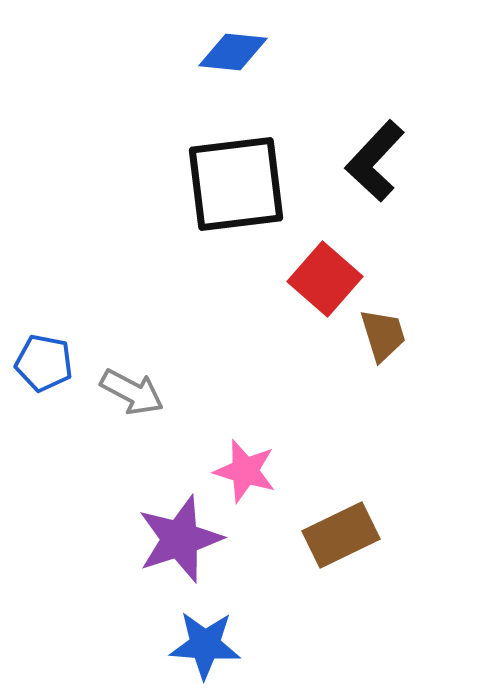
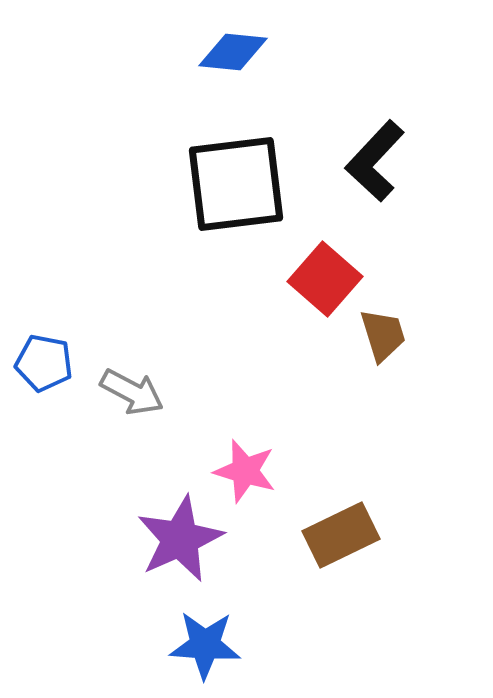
purple star: rotated 6 degrees counterclockwise
